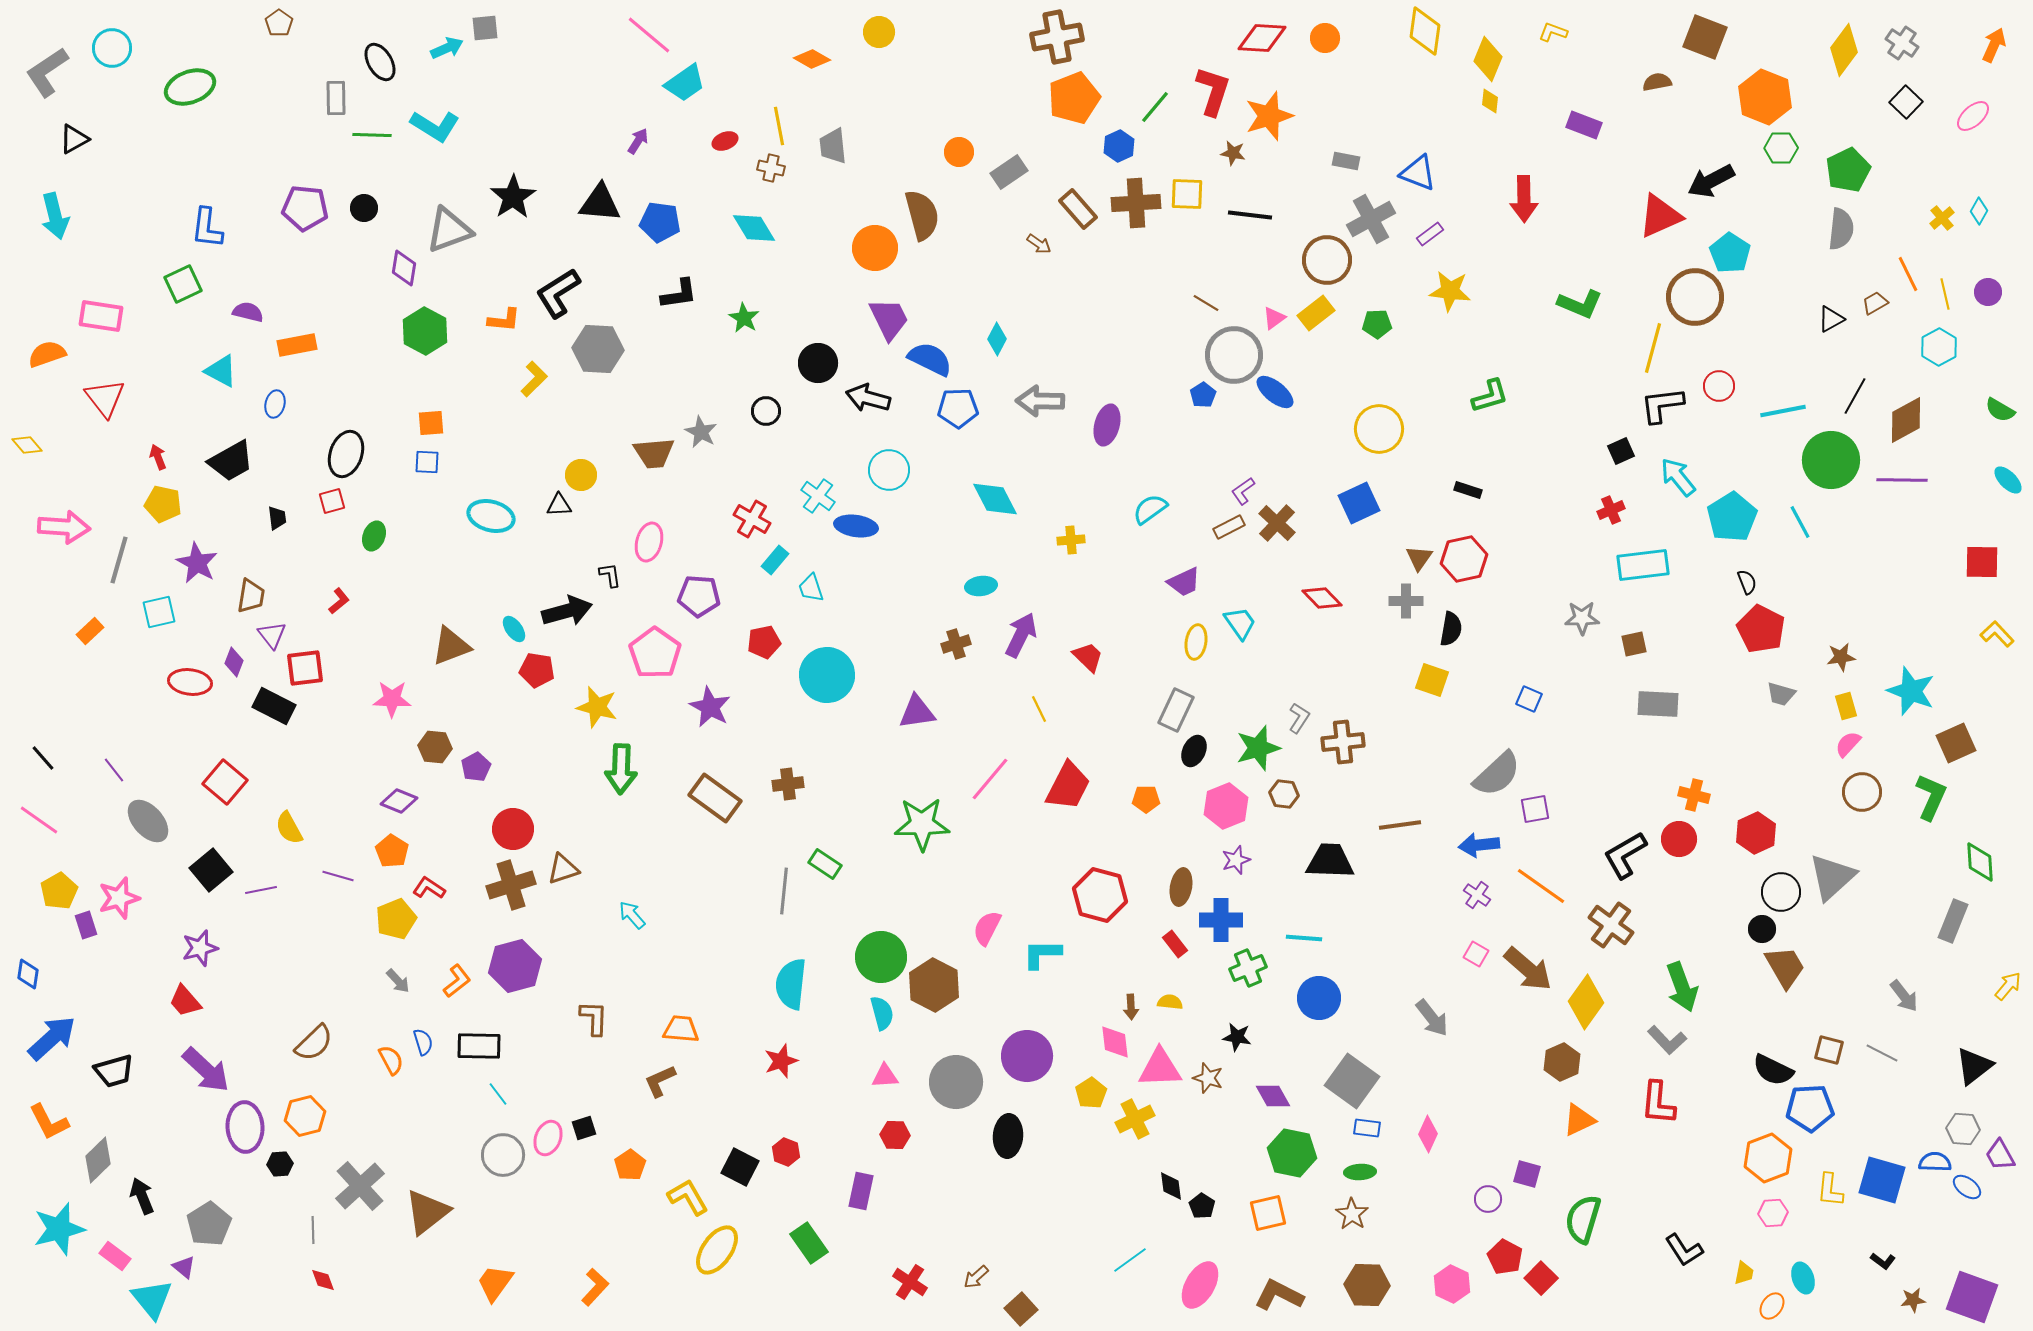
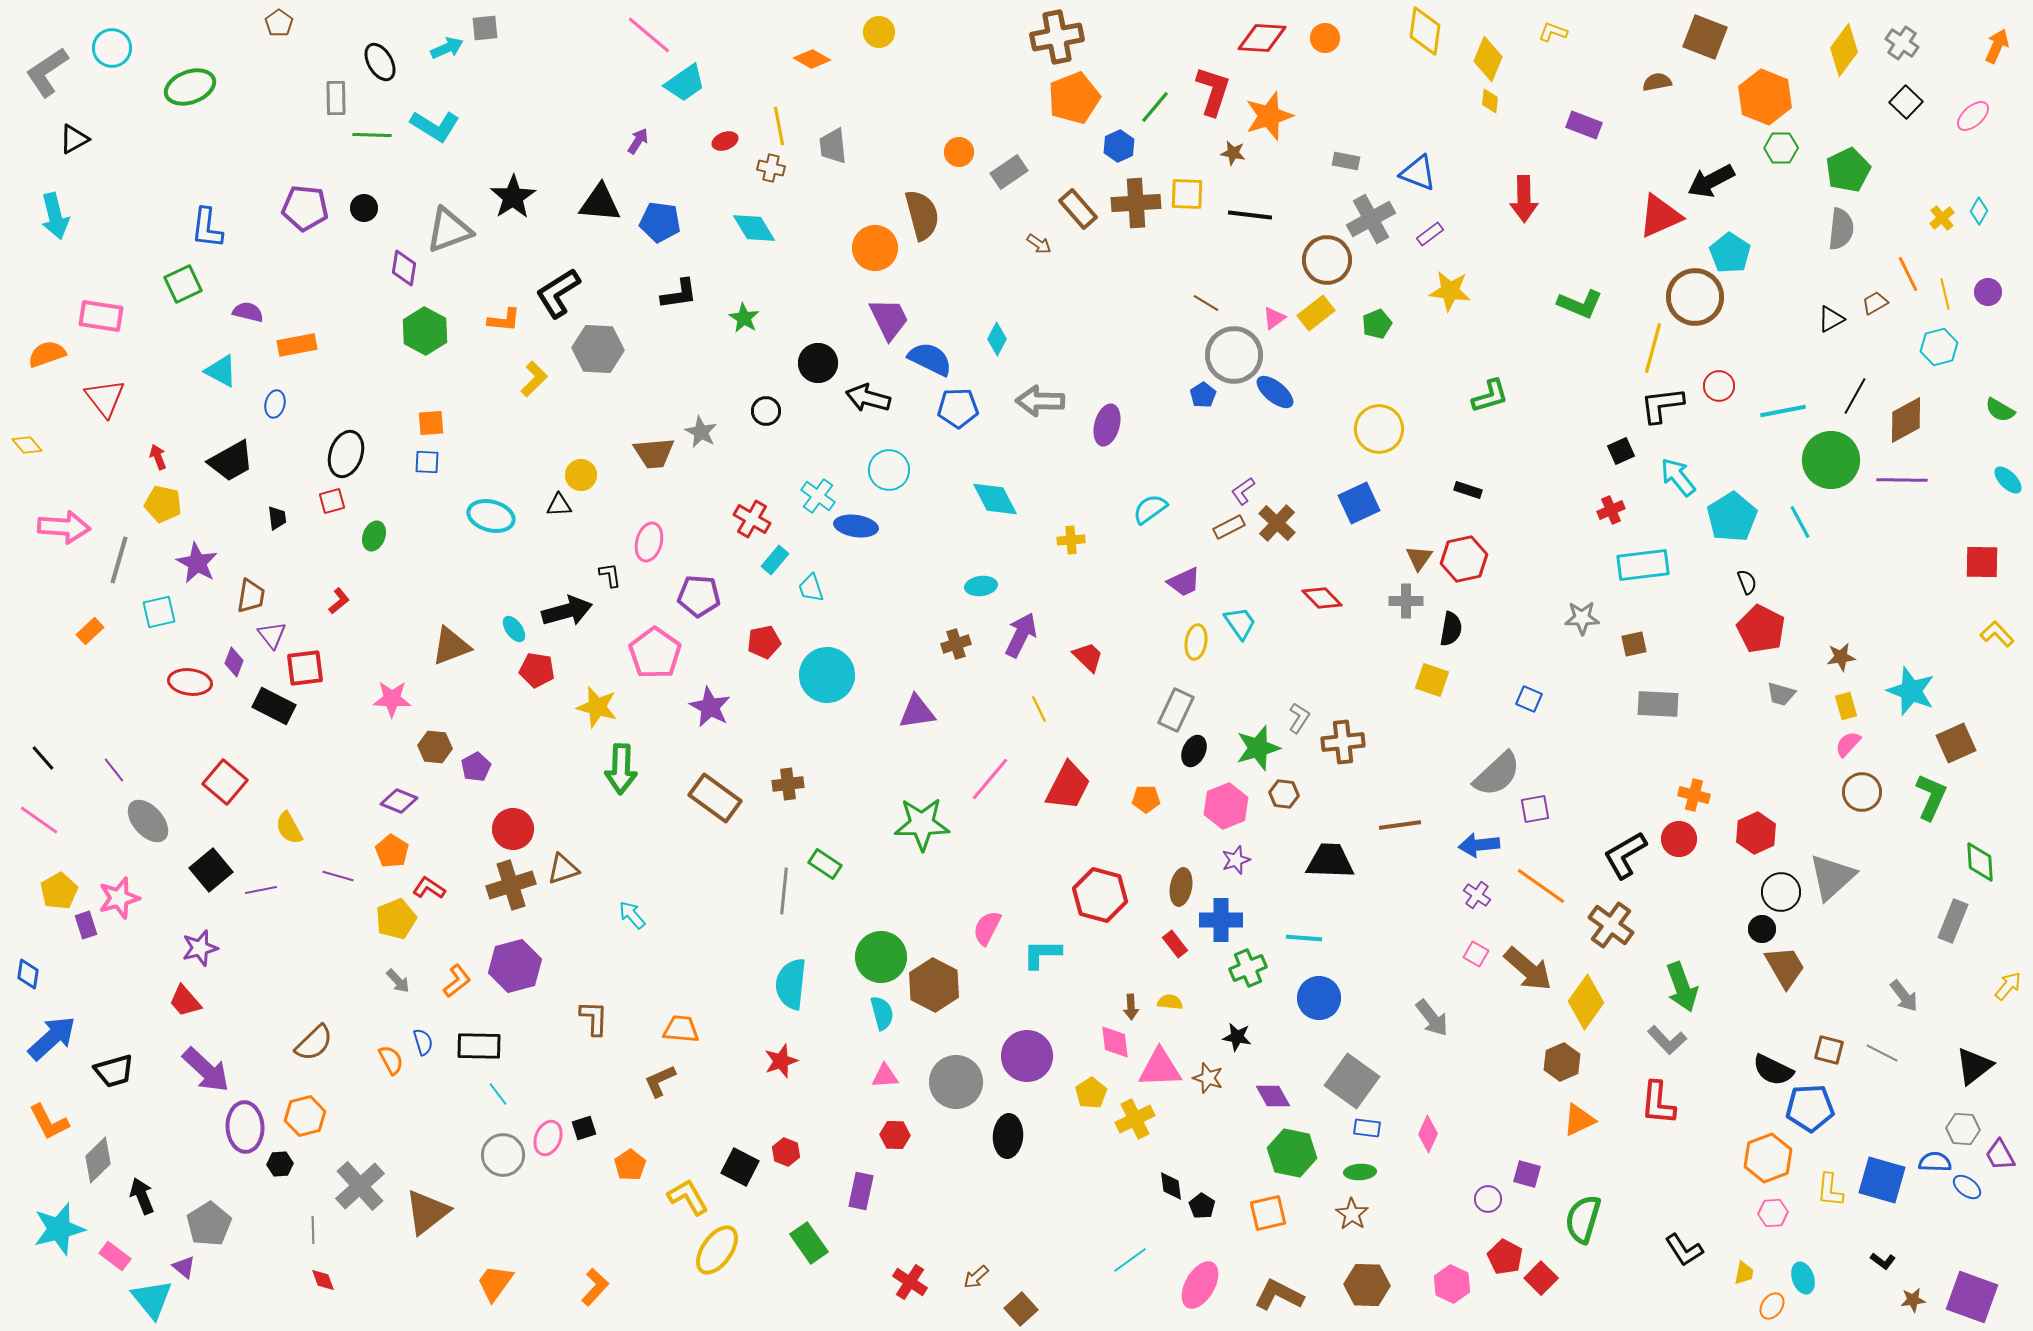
orange arrow at (1994, 45): moved 3 px right, 1 px down
green pentagon at (1377, 324): rotated 20 degrees counterclockwise
cyan hexagon at (1939, 347): rotated 15 degrees clockwise
